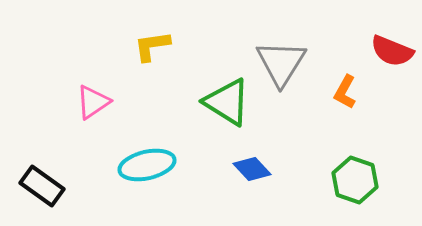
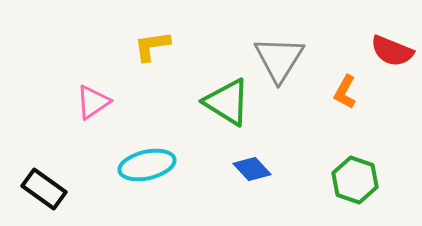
gray triangle: moved 2 px left, 4 px up
black rectangle: moved 2 px right, 3 px down
